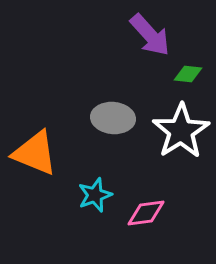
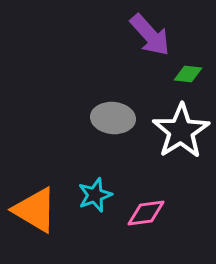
orange triangle: moved 57 px down; rotated 9 degrees clockwise
